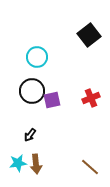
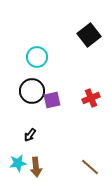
brown arrow: moved 3 px down
